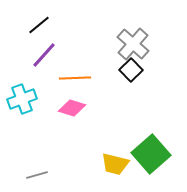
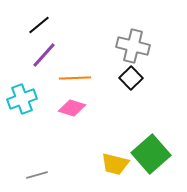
gray cross: moved 2 px down; rotated 28 degrees counterclockwise
black square: moved 8 px down
